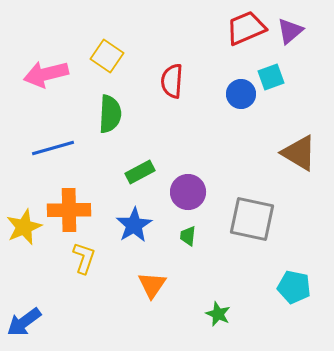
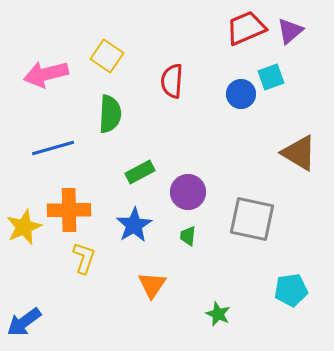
cyan pentagon: moved 3 px left, 3 px down; rotated 20 degrees counterclockwise
